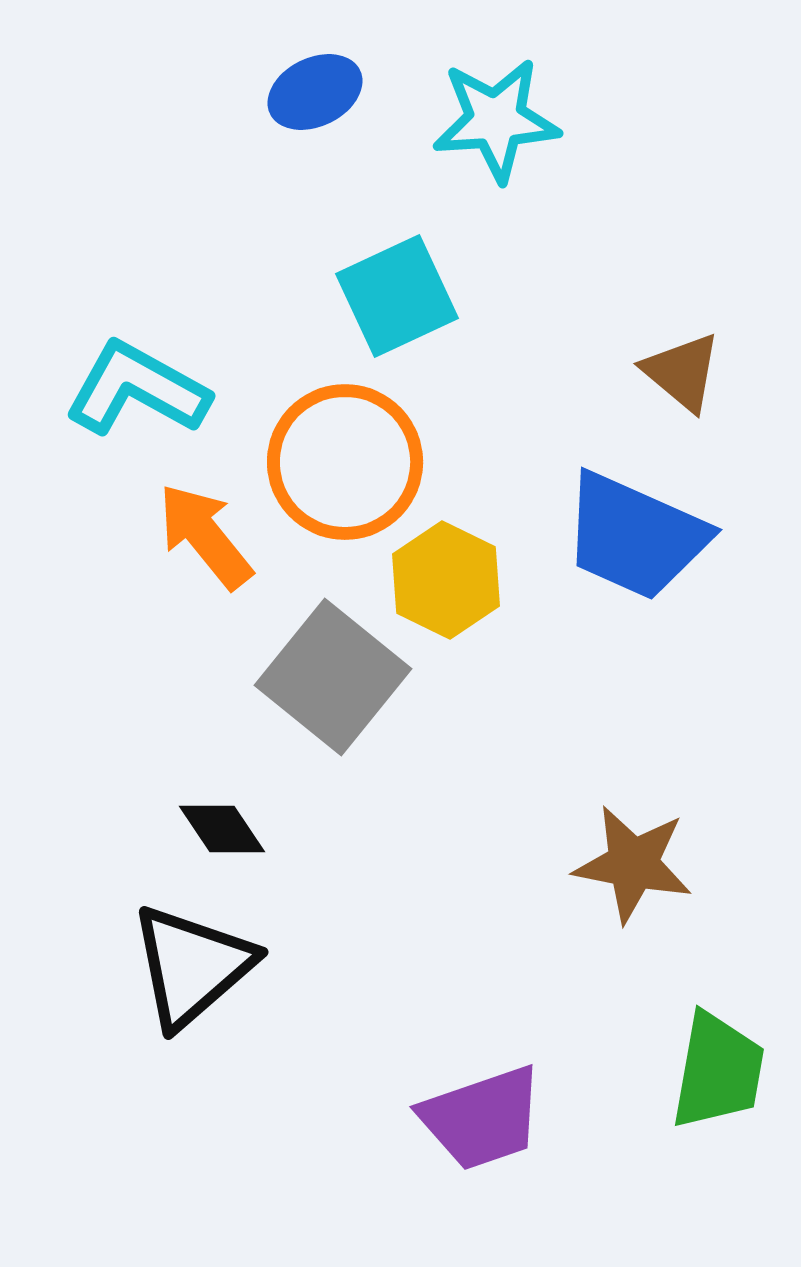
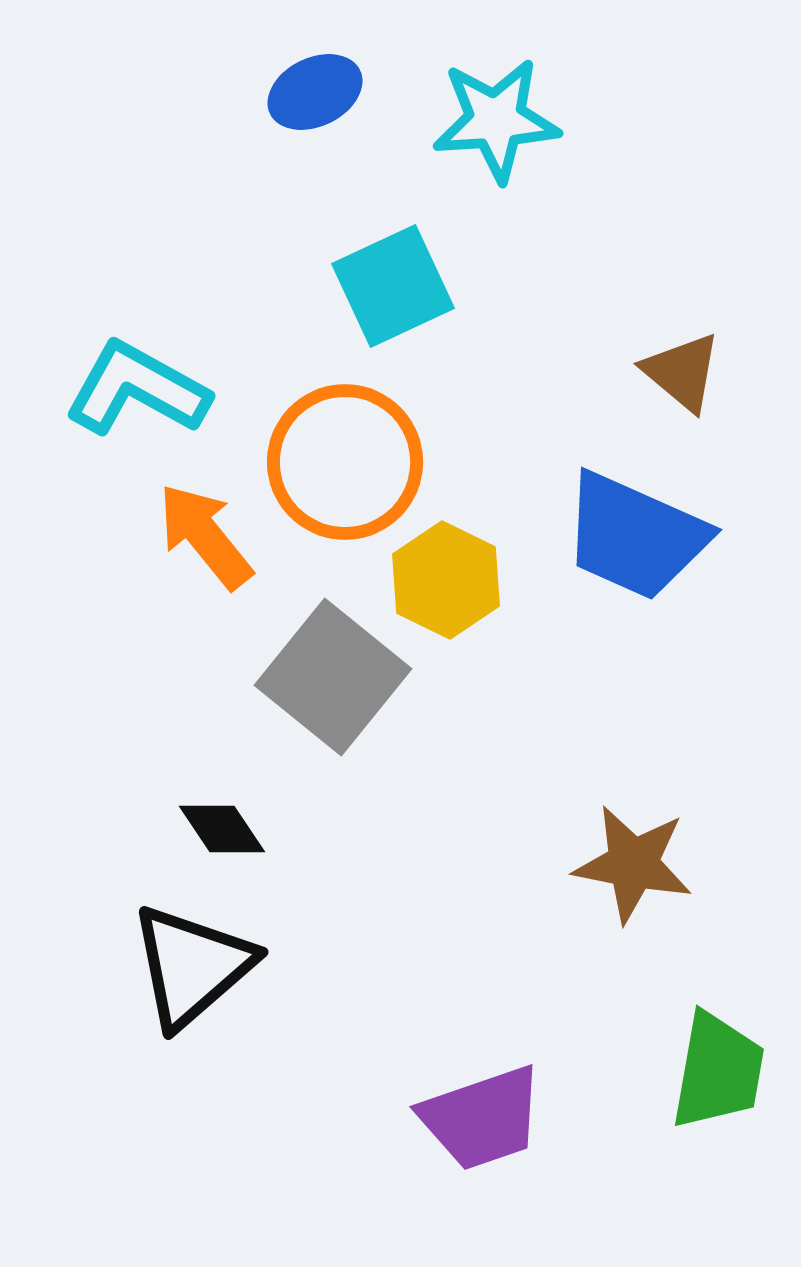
cyan square: moved 4 px left, 10 px up
